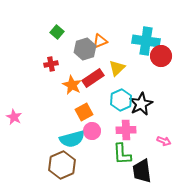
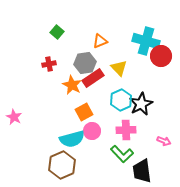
cyan cross: rotated 8 degrees clockwise
gray hexagon: moved 14 px down; rotated 10 degrees clockwise
red cross: moved 2 px left
yellow triangle: moved 2 px right; rotated 30 degrees counterclockwise
green L-shape: rotated 40 degrees counterclockwise
